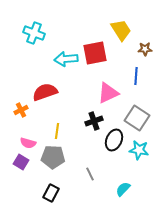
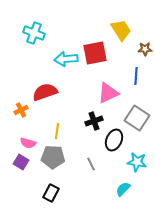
cyan star: moved 2 px left, 12 px down
gray line: moved 1 px right, 10 px up
